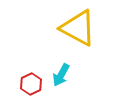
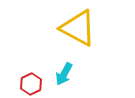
cyan arrow: moved 3 px right, 1 px up
